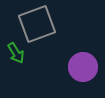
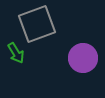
purple circle: moved 9 px up
